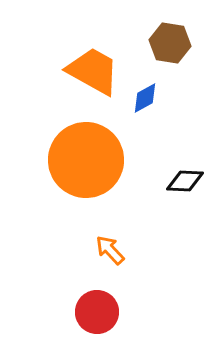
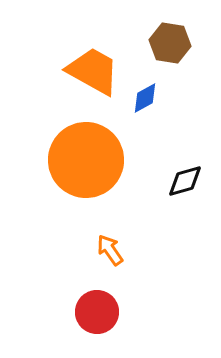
black diamond: rotated 18 degrees counterclockwise
orange arrow: rotated 8 degrees clockwise
